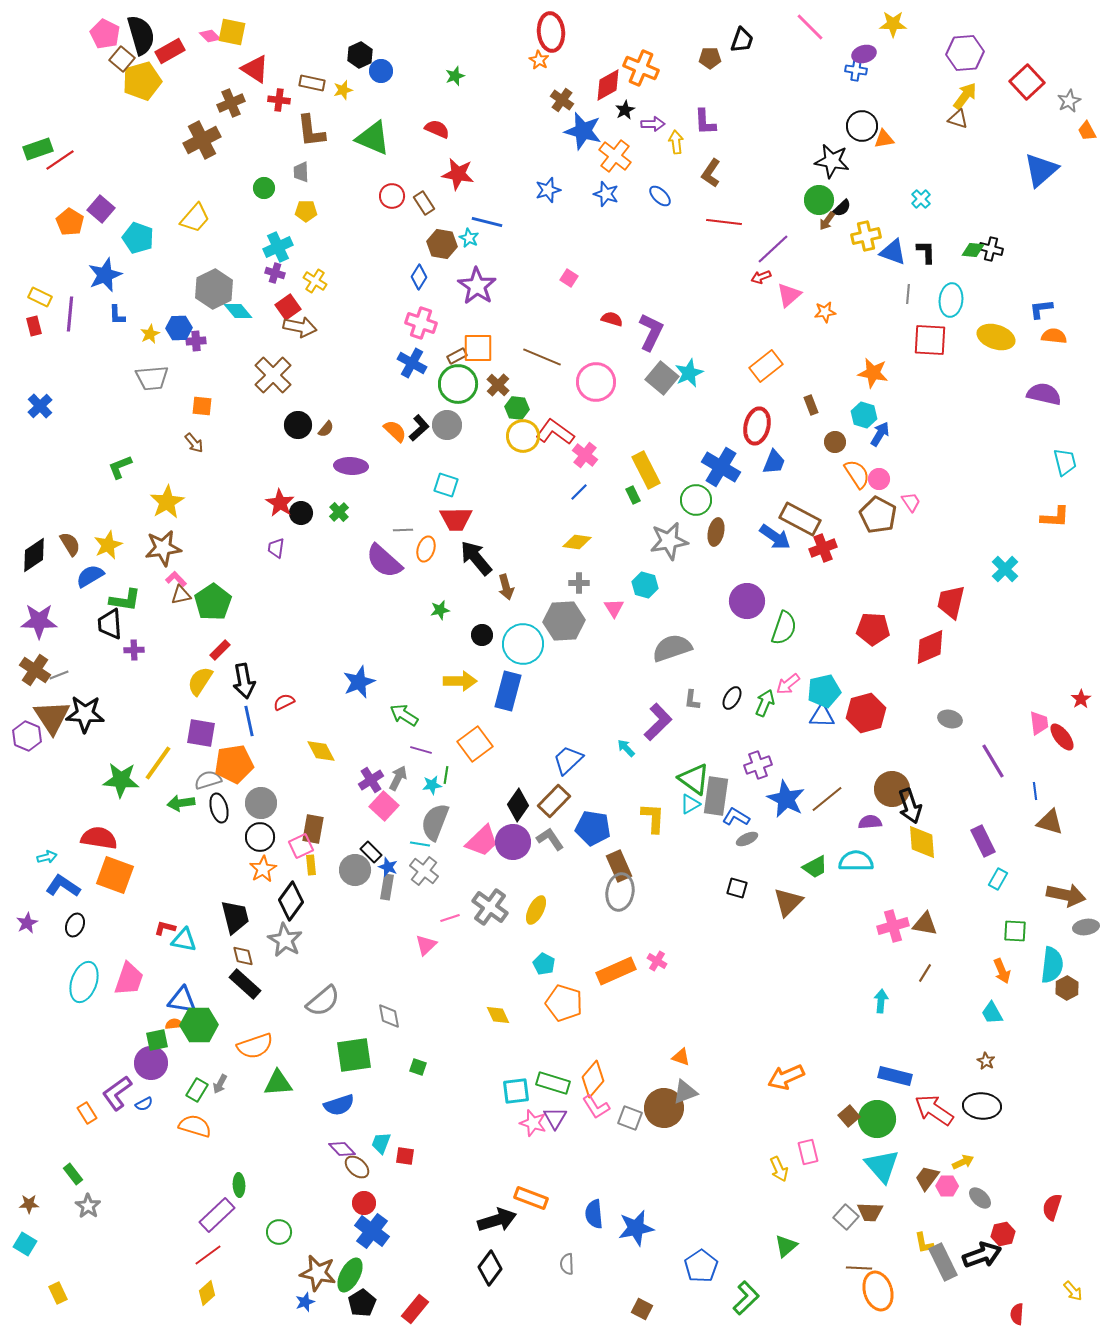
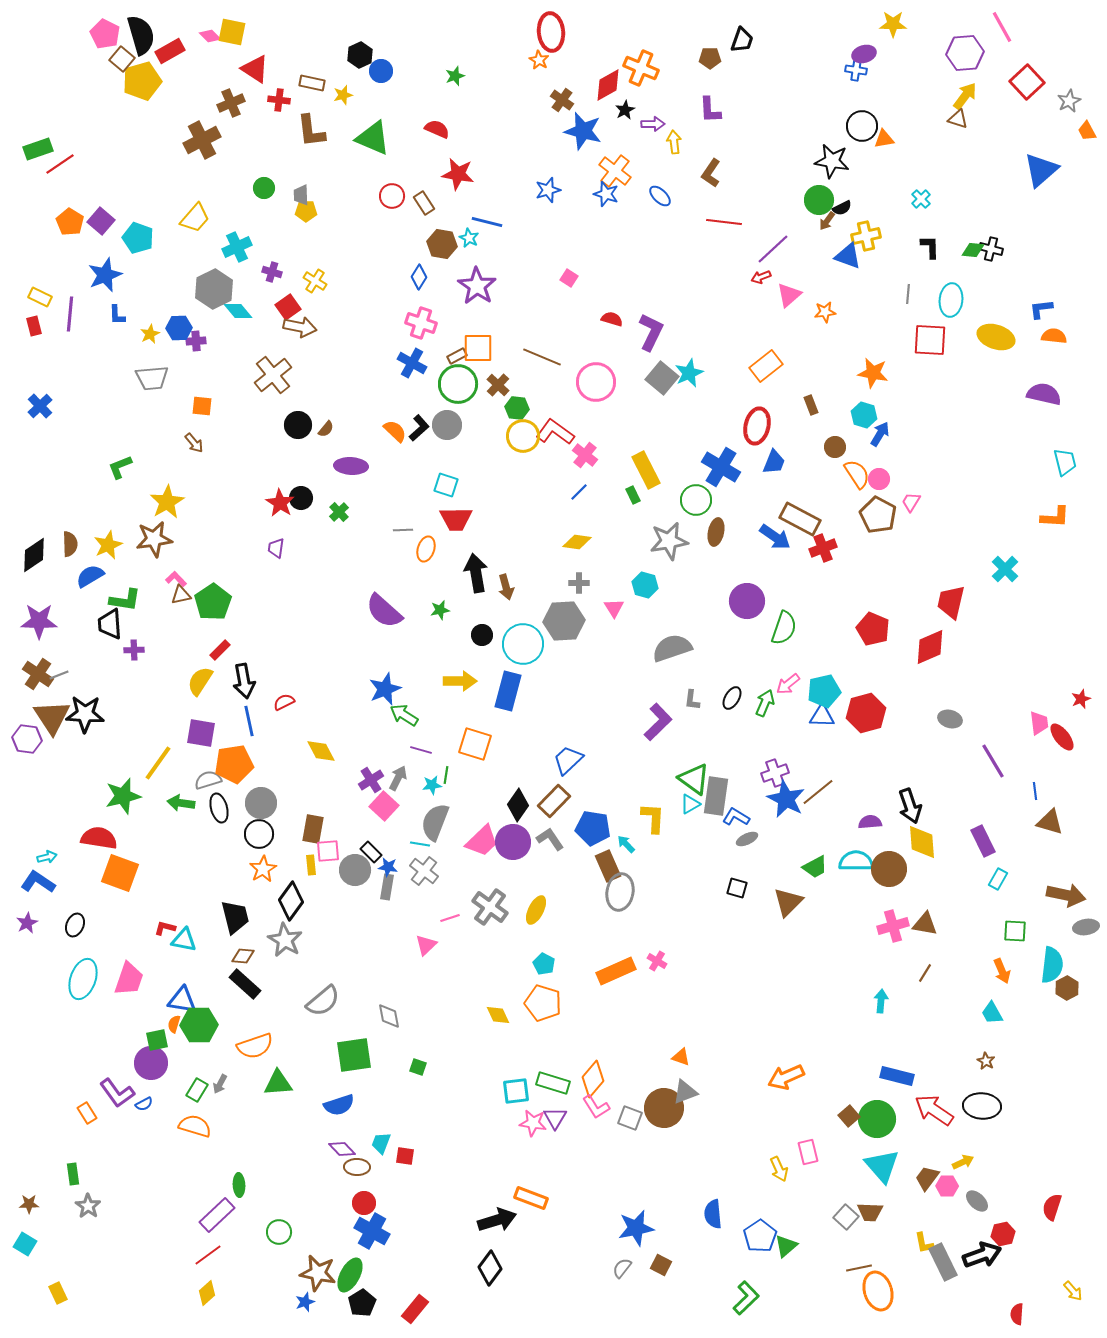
pink line at (810, 27): moved 192 px right; rotated 16 degrees clockwise
yellow star at (343, 90): moved 5 px down
purple L-shape at (705, 122): moved 5 px right, 12 px up
yellow arrow at (676, 142): moved 2 px left
orange cross at (615, 156): moved 15 px down
red line at (60, 160): moved 4 px down
gray trapezoid at (301, 172): moved 23 px down
black semicircle at (842, 208): rotated 18 degrees clockwise
purple square at (101, 209): moved 12 px down
cyan cross at (278, 247): moved 41 px left
blue triangle at (893, 252): moved 45 px left, 4 px down
black L-shape at (926, 252): moved 4 px right, 5 px up
purple cross at (275, 273): moved 3 px left, 1 px up
brown cross at (273, 375): rotated 6 degrees clockwise
brown circle at (835, 442): moved 5 px down
pink trapezoid at (911, 502): rotated 115 degrees counterclockwise
black circle at (301, 513): moved 15 px up
brown semicircle at (70, 544): rotated 30 degrees clockwise
brown star at (163, 548): moved 9 px left, 9 px up
black arrow at (476, 558): moved 15 px down; rotated 30 degrees clockwise
purple semicircle at (384, 561): moved 50 px down
red pentagon at (873, 629): rotated 20 degrees clockwise
brown cross at (35, 670): moved 3 px right, 4 px down
blue star at (359, 682): moved 26 px right, 7 px down
red star at (1081, 699): rotated 12 degrees clockwise
purple hexagon at (27, 736): moved 3 px down; rotated 16 degrees counterclockwise
orange square at (475, 744): rotated 36 degrees counterclockwise
cyan arrow at (626, 748): moved 96 px down
purple cross at (758, 765): moved 17 px right, 8 px down
green star at (121, 780): moved 2 px right, 16 px down; rotated 18 degrees counterclockwise
brown circle at (892, 789): moved 3 px left, 80 px down
brown line at (827, 799): moved 9 px left, 7 px up
green arrow at (181, 803): rotated 16 degrees clockwise
black circle at (260, 837): moved 1 px left, 3 px up
pink square at (301, 846): moved 27 px right, 5 px down; rotated 20 degrees clockwise
brown rectangle at (619, 866): moved 11 px left
blue star at (388, 867): rotated 12 degrees counterclockwise
orange square at (115, 875): moved 5 px right, 2 px up
blue L-shape at (63, 886): moved 25 px left, 4 px up
brown diamond at (243, 956): rotated 70 degrees counterclockwise
cyan ellipse at (84, 982): moved 1 px left, 3 px up
orange pentagon at (564, 1003): moved 21 px left
orange semicircle at (174, 1024): rotated 66 degrees counterclockwise
blue rectangle at (895, 1076): moved 2 px right
purple L-shape at (117, 1093): rotated 90 degrees counterclockwise
pink star at (533, 1123): rotated 8 degrees counterclockwise
brown ellipse at (357, 1167): rotated 40 degrees counterclockwise
green rectangle at (73, 1174): rotated 30 degrees clockwise
gray ellipse at (980, 1198): moved 3 px left, 3 px down
blue semicircle at (594, 1214): moved 119 px right
blue cross at (372, 1231): rotated 8 degrees counterclockwise
gray semicircle at (567, 1264): moved 55 px right, 4 px down; rotated 40 degrees clockwise
blue pentagon at (701, 1266): moved 59 px right, 30 px up
brown line at (859, 1268): rotated 15 degrees counterclockwise
brown square at (642, 1309): moved 19 px right, 44 px up
